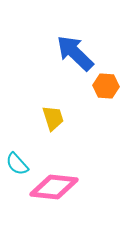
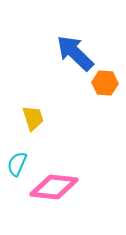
orange hexagon: moved 1 px left, 3 px up
yellow trapezoid: moved 20 px left
cyan semicircle: rotated 65 degrees clockwise
